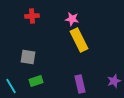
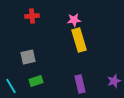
pink star: moved 2 px right, 1 px down; rotated 16 degrees counterclockwise
yellow rectangle: rotated 10 degrees clockwise
gray square: rotated 21 degrees counterclockwise
